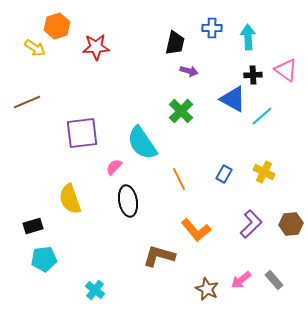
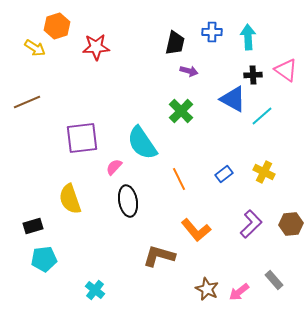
blue cross: moved 4 px down
purple square: moved 5 px down
blue rectangle: rotated 24 degrees clockwise
pink arrow: moved 2 px left, 12 px down
